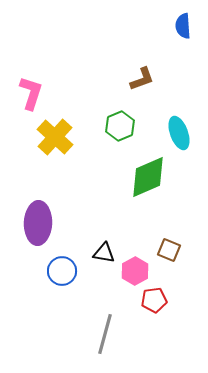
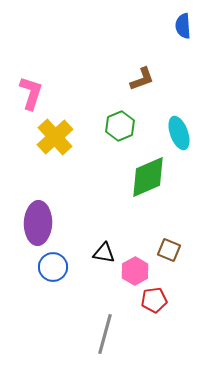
yellow cross: rotated 6 degrees clockwise
blue circle: moved 9 px left, 4 px up
